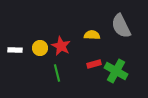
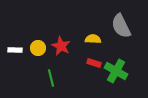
yellow semicircle: moved 1 px right, 4 px down
yellow circle: moved 2 px left
red rectangle: moved 1 px up; rotated 32 degrees clockwise
green line: moved 6 px left, 5 px down
